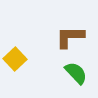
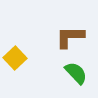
yellow square: moved 1 px up
